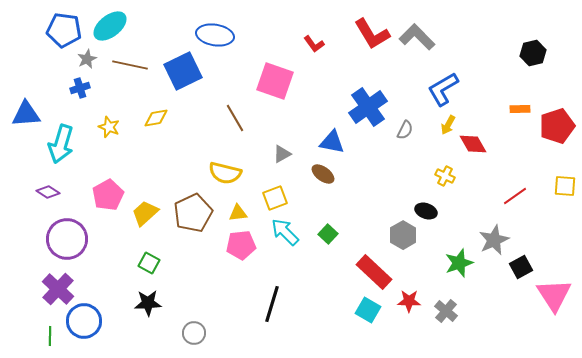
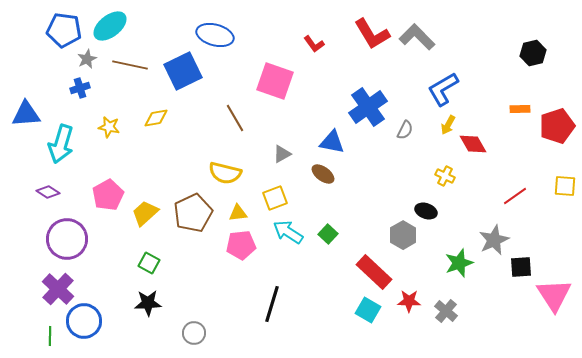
blue ellipse at (215, 35): rotated 6 degrees clockwise
yellow star at (109, 127): rotated 10 degrees counterclockwise
cyan arrow at (285, 232): moved 3 px right; rotated 12 degrees counterclockwise
black square at (521, 267): rotated 25 degrees clockwise
